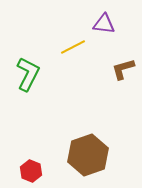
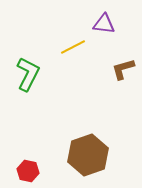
red hexagon: moved 3 px left; rotated 10 degrees counterclockwise
